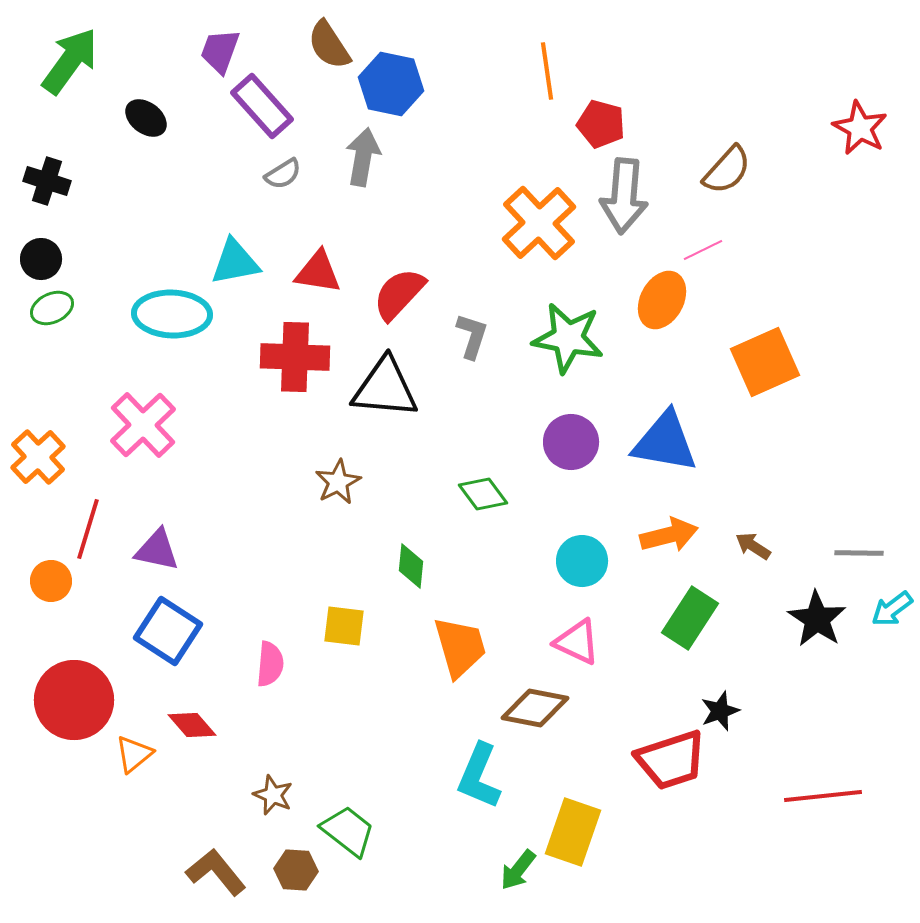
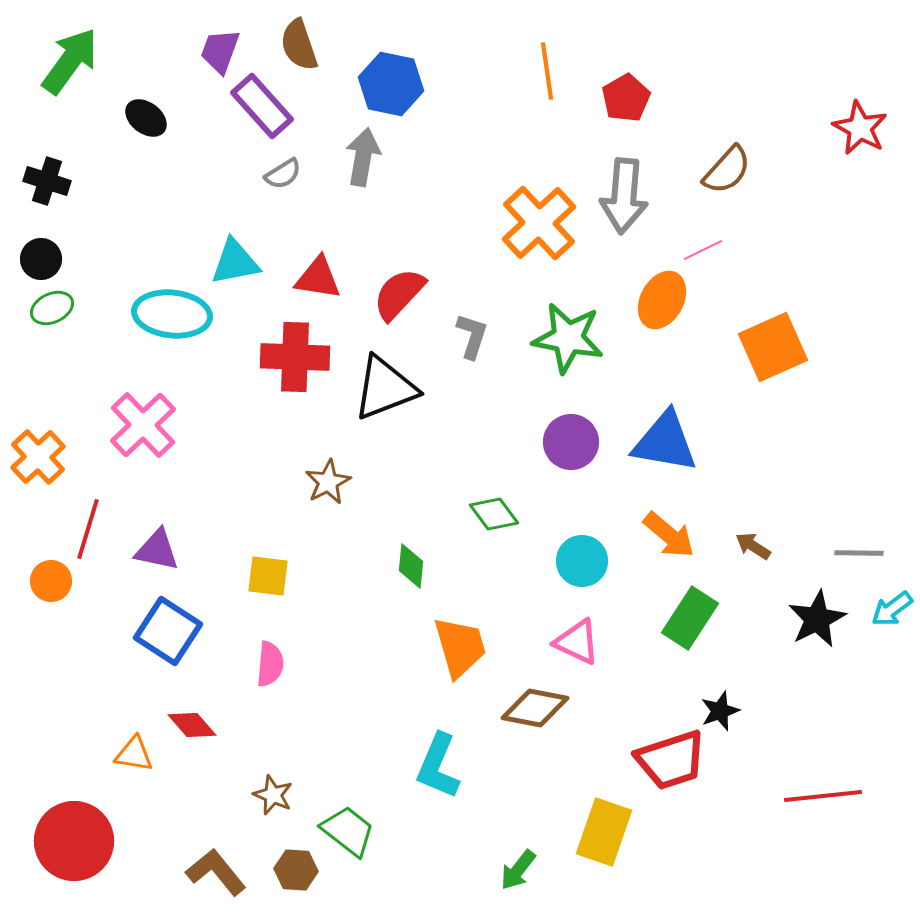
brown semicircle at (329, 45): moved 30 px left; rotated 14 degrees clockwise
red pentagon at (601, 124): moved 25 px right, 26 px up; rotated 27 degrees clockwise
red triangle at (318, 272): moved 6 px down
cyan ellipse at (172, 314): rotated 4 degrees clockwise
orange square at (765, 362): moved 8 px right, 15 px up
black triangle at (385, 388): rotated 26 degrees counterclockwise
brown star at (338, 482): moved 10 px left
green diamond at (483, 494): moved 11 px right, 20 px down
orange arrow at (669, 535): rotated 54 degrees clockwise
black star at (817, 619): rotated 12 degrees clockwise
yellow square at (344, 626): moved 76 px left, 50 px up
red circle at (74, 700): moved 141 px down
orange triangle at (134, 754): rotated 48 degrees clockwise
cyan L-shape at (479, 776): moved 41 px left, 10 px up
yellow rectangle at (573, 832): moved 31 px right
